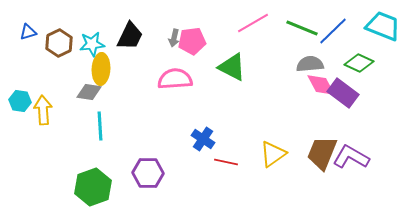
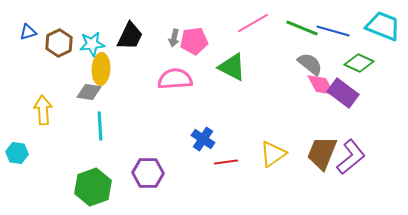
blue line: rotated 60 degrees clockwise
pink pentagon: moved 2 px right
gray semicircle: rotated 44 degrees clockwise
cyan hexagon: moved 3 px left, 52 px down
purple L-shape: rotated 111 degrees clockwise
red line: rotated 20 degrees counterclockwise
